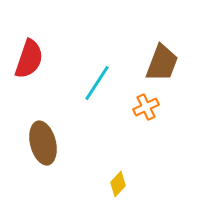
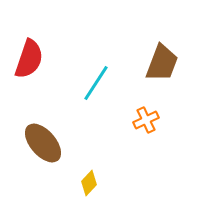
cyan line: moved 1 px left
orange cross: moved 13 px down
brown ellipse: rotated 27 degrees counterclockwise
yellow diamond: moved 29 px left, 1 px up
